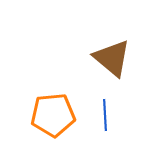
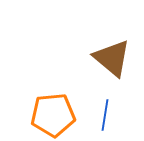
blue line: rotated 12 degrees clockwise
